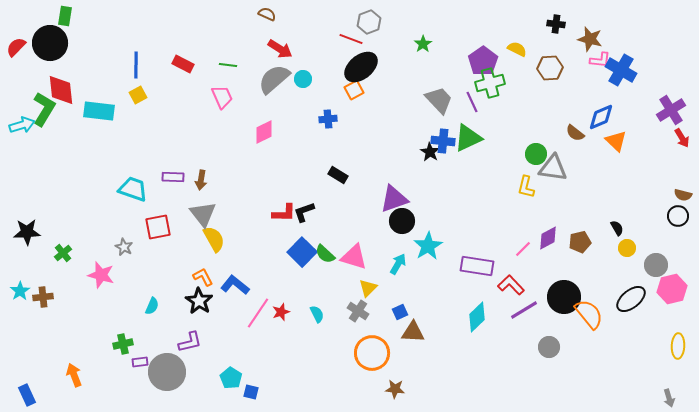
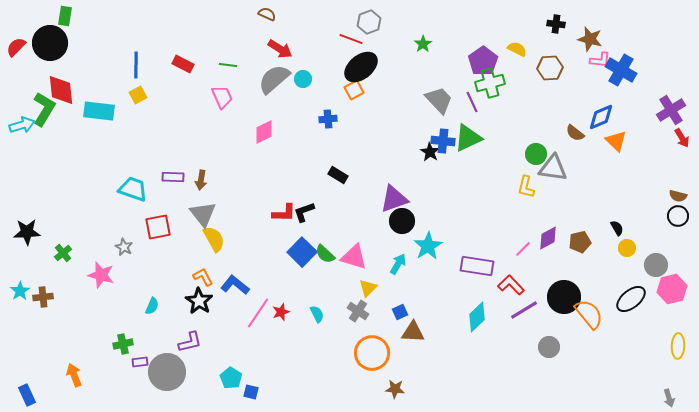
brown semicircle at (683, 195): moved 5 px left, 1 px down
